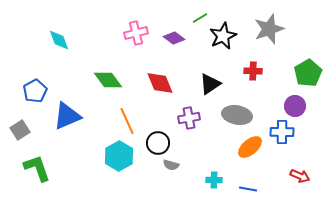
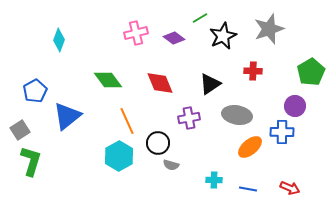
cyan diamond: rotated 40 degrees clockwise
green pentagon: moved 3 px right, 1 px up
blue triangle: rotated 16 degrees counterclockwise
green L-shape: moved 6 px left, 7 px up; rotated 36 degrees clockwise
red arrow: moved 10 px left, 12 px down
